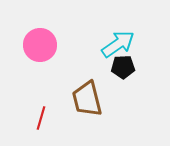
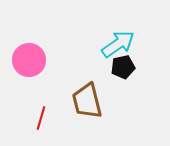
pink circle: moved 11 px left, 15 px down
black pentagon: rotated 10 degrees counterclockwise
brown trapezoid: moved 2 px down
